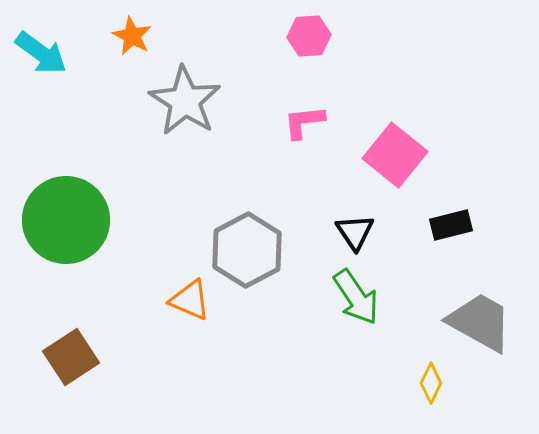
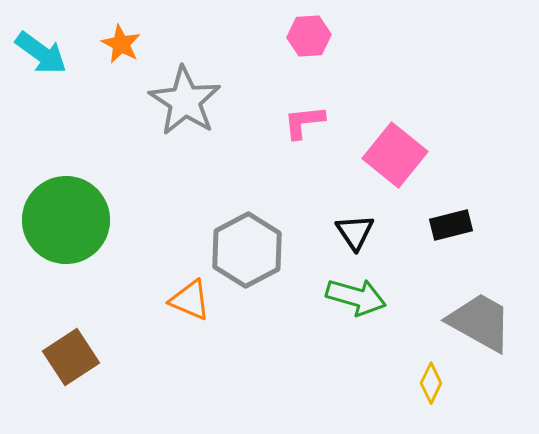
orange star: moved 11 px left, 8 px down
green arrow: rotated 40 degrees counterclockwise
